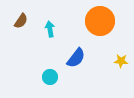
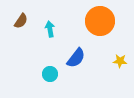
yellow star: moved 1 px left
cyan circle: moved 3 px up
